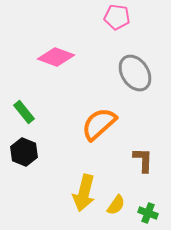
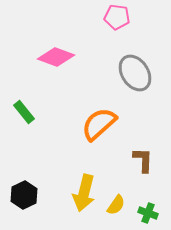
black hexagon: moved 43 px down; rotated 12 degrees clockwise
